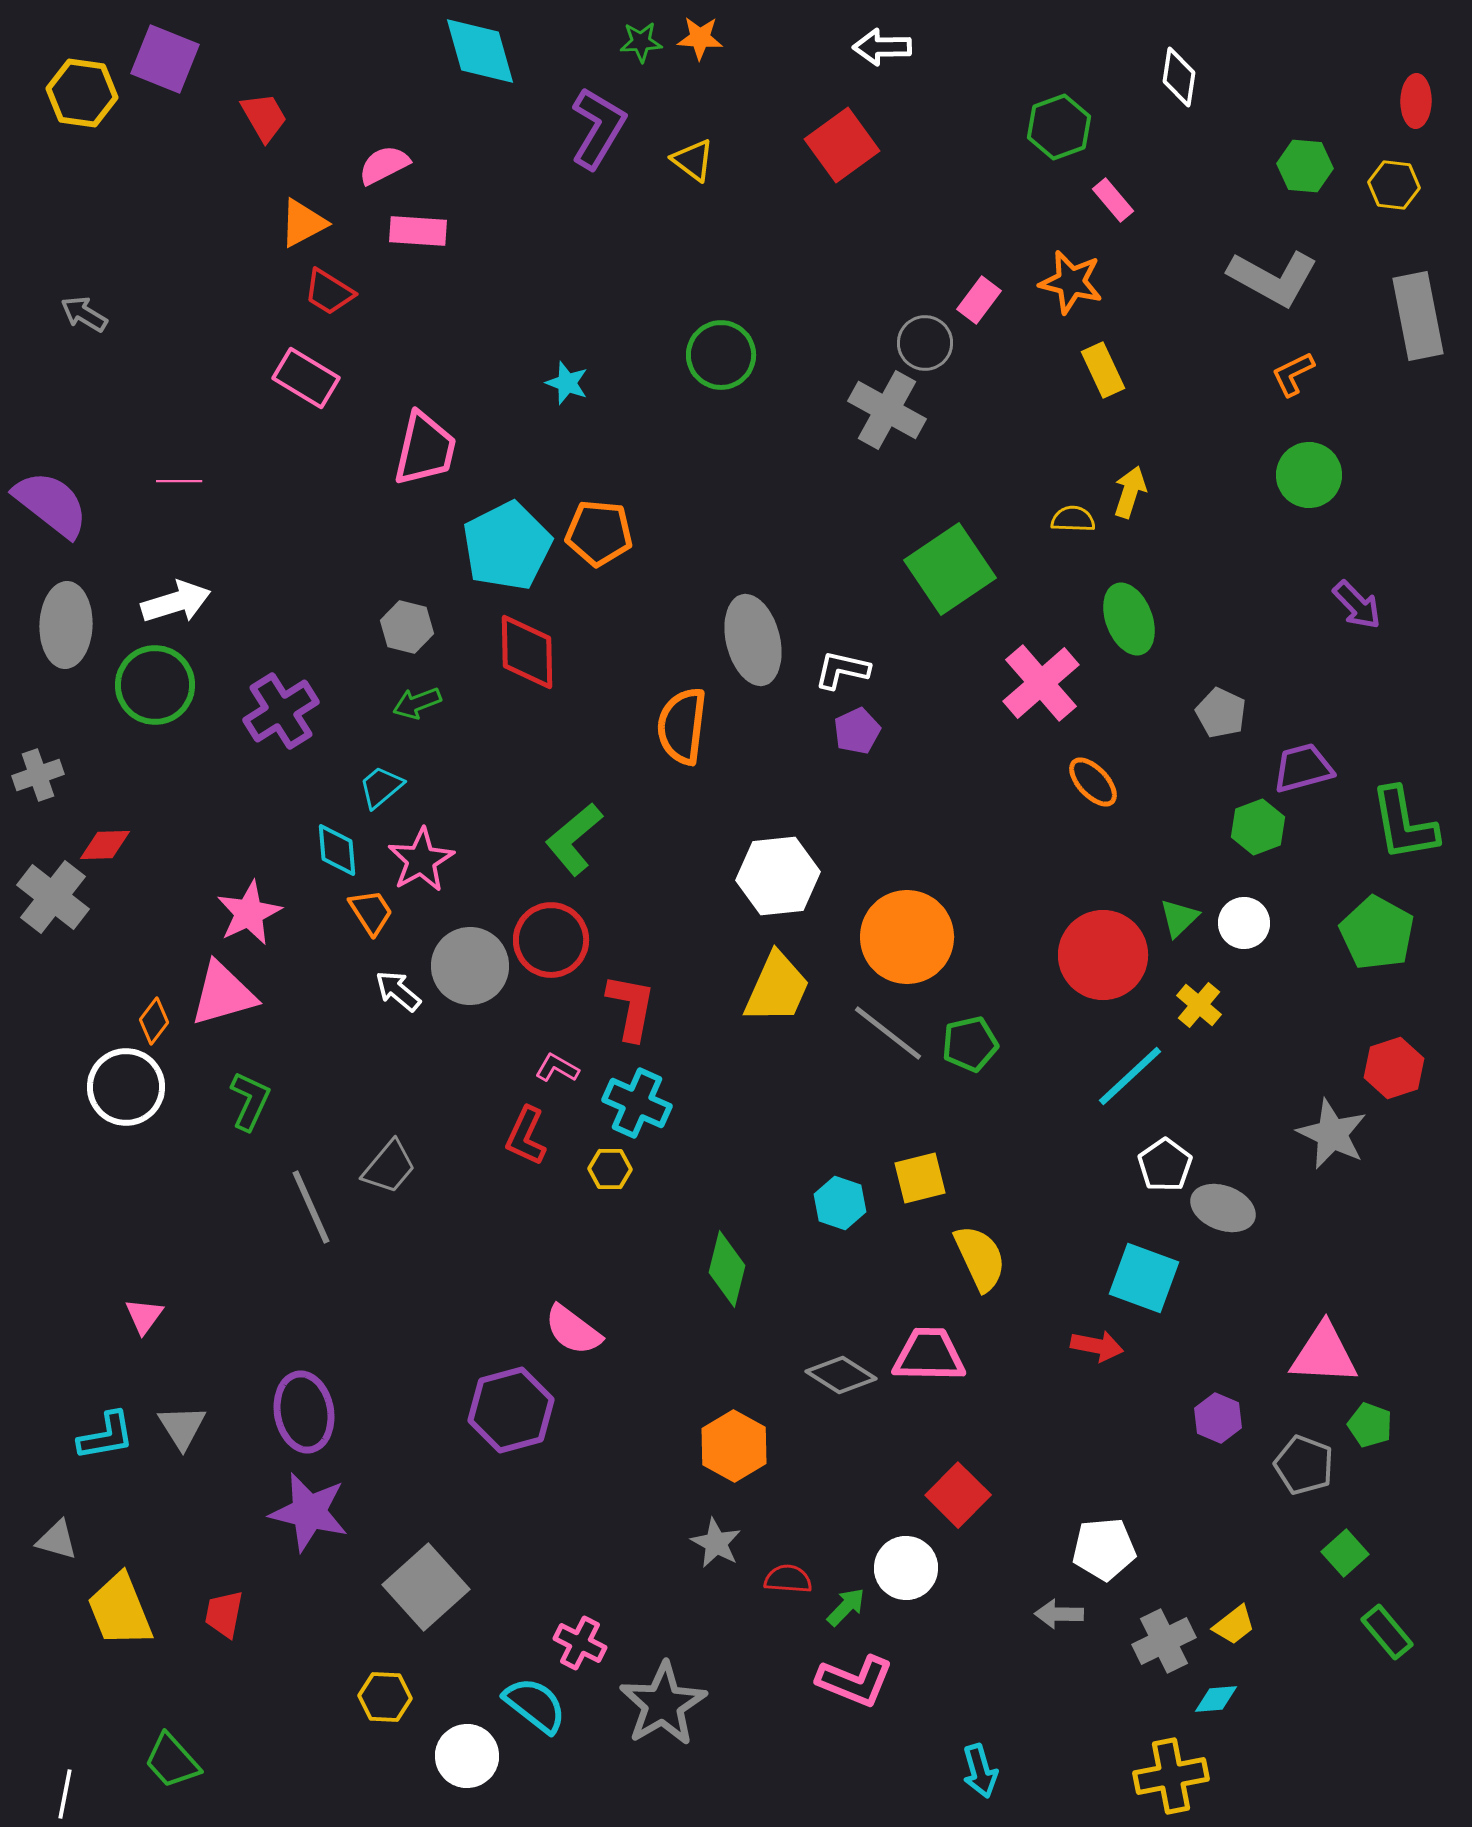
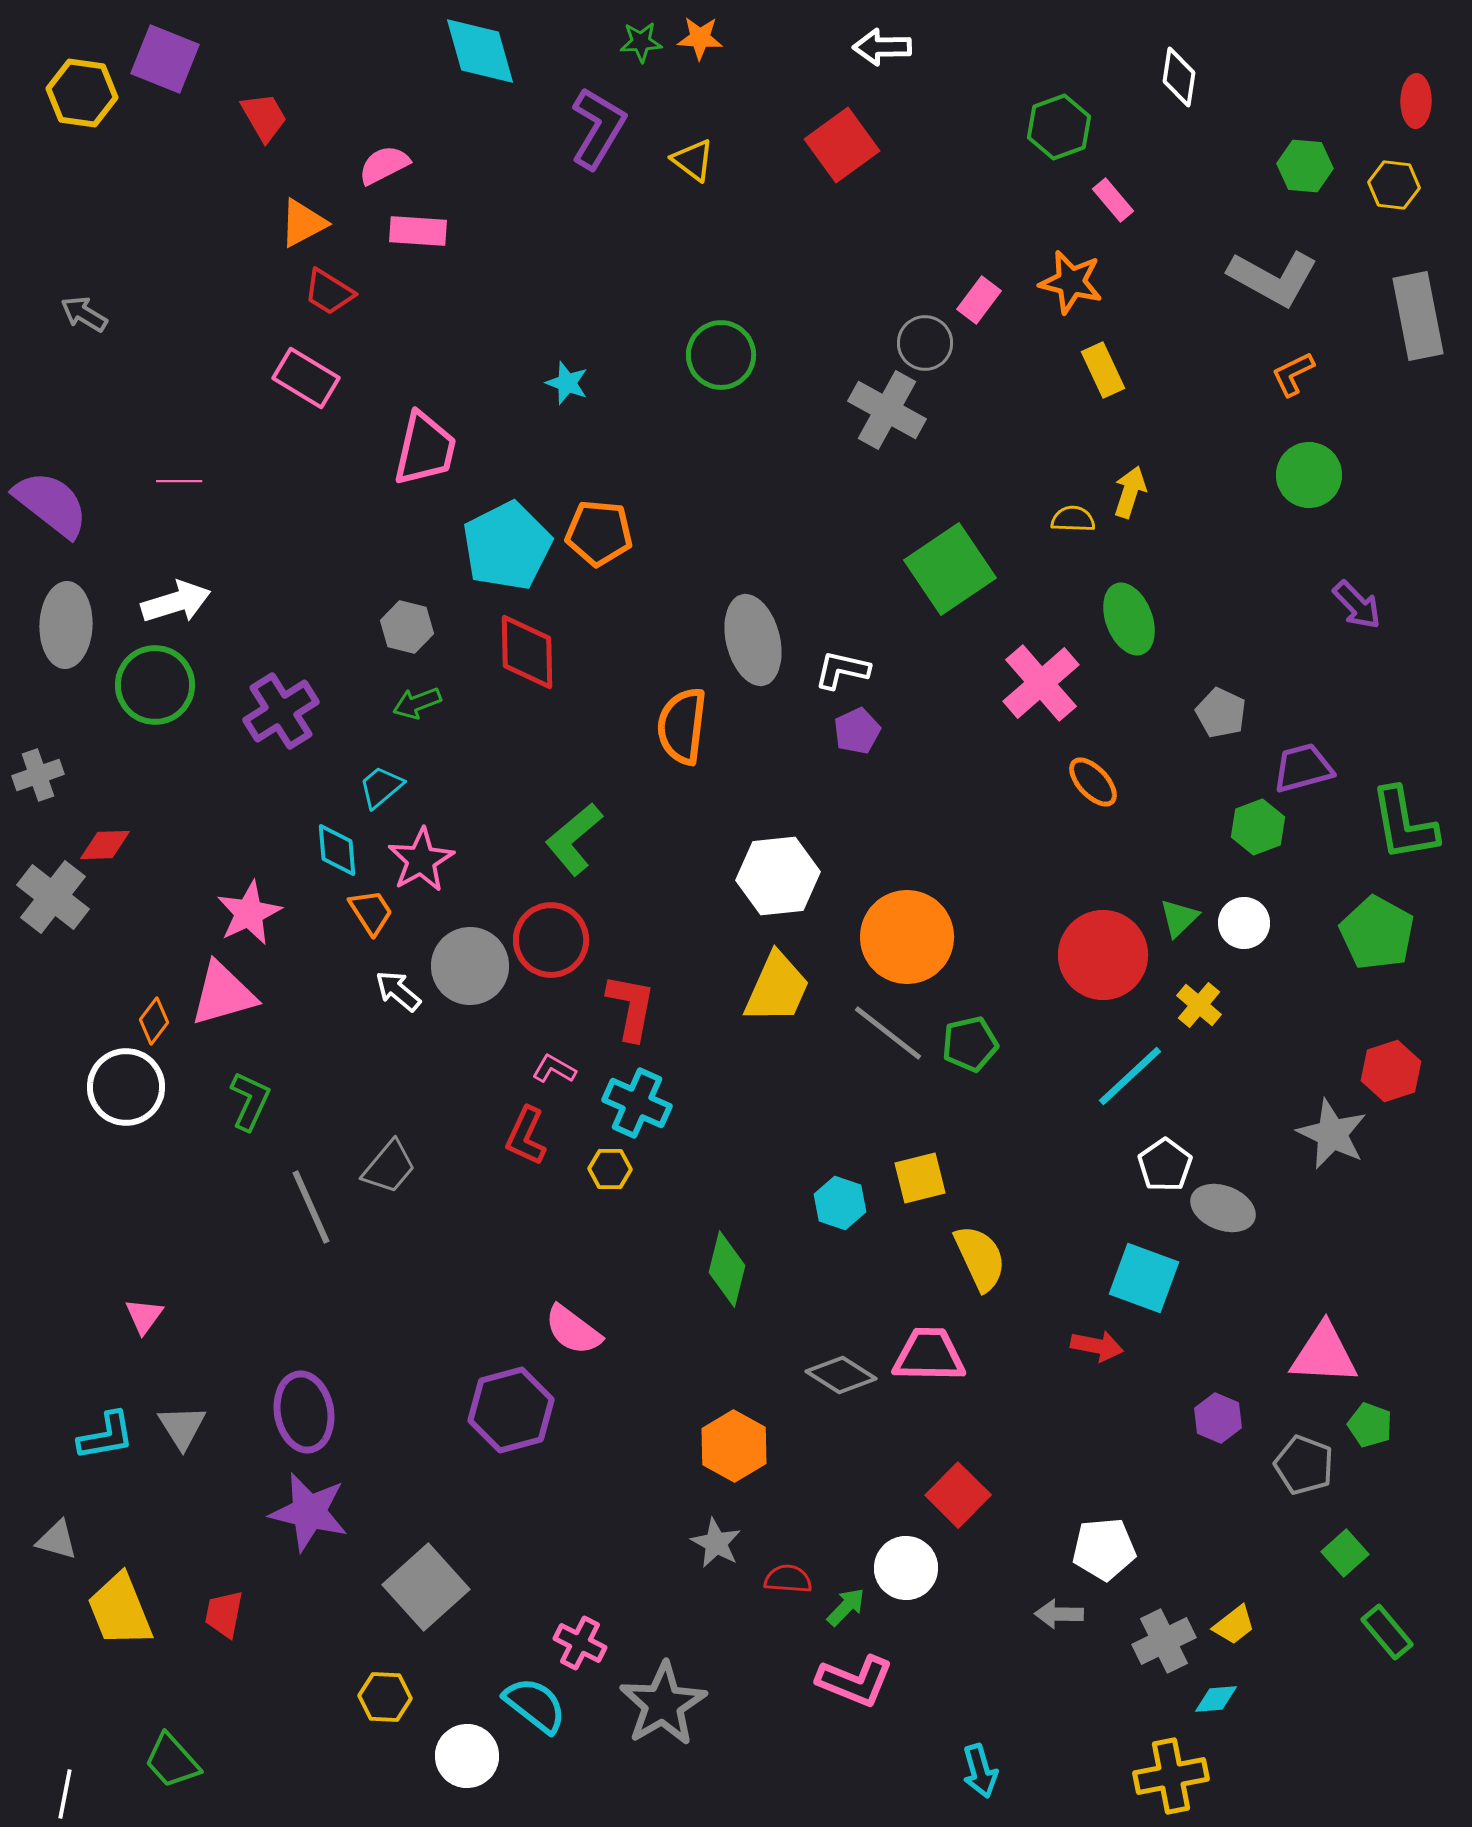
pink L-shape at (557, 1068): moved 3 px left, 1 px down
red hexagon at (1394, 1068): moved 3 px left, 3 px down
